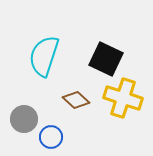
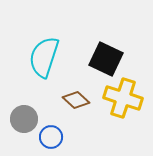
cyan semicircle: moved 1 px down
